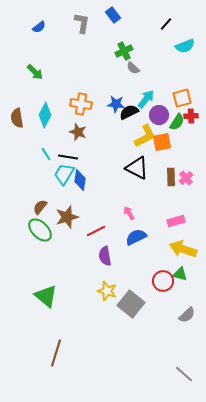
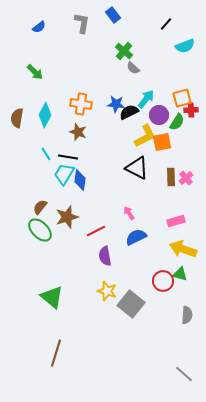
green cross at (124, 51): rotated 24 degrees counterclockwise
red cross at (191, 116): moved 6 px up
brown semicircle at (17, 118): rotated 18 degrees clockwise
green triangle at (46, 296): moved 6 px right, 1 px down
gray semicircle at (187, 315): rotated 42 degrees counterclockwise
